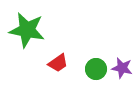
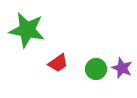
purple star: rotated 10 degrees clockwise
